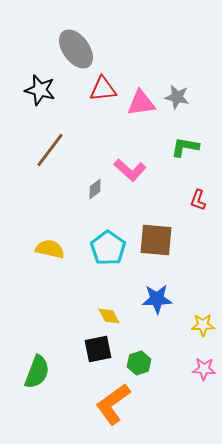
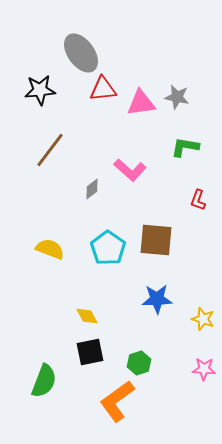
gray ellipse: moved 5 px right, 4 px down
black star: rotated 20 degrees counterclockwise
gray diamond: moved 3 px left
yellow semicircle: rotated 8 degrees clockwise
yellow diamond: moved 22 px left
yellow star: moved 6 px up; rotated 20 degrees clockwise
black square: moved 8 px left, 3 px down
green semicircle: moved 7 px right, 9 px down
orange L-shape: moved 4 px right, 3 px up
